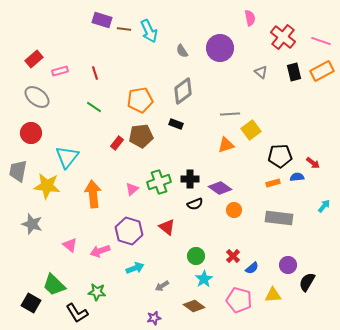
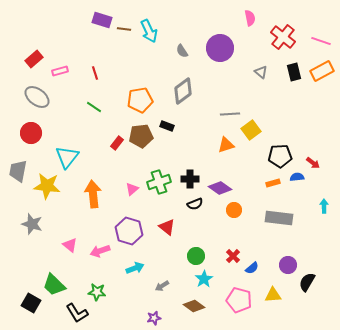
black rectangle at (176, 124): moved 9 px left, 2 px down
cyan arrow at (324, 206): rotated 40 degrees counterclockwise
